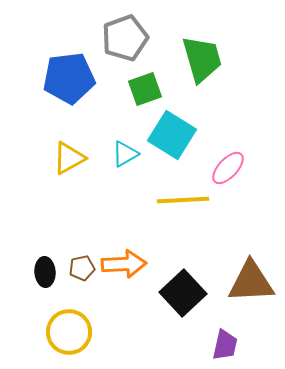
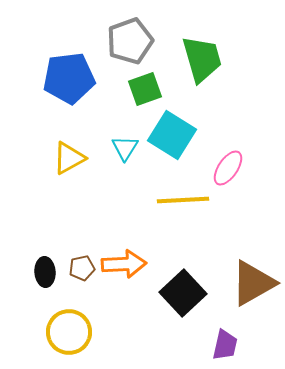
gray pentagon: moved 5 px right, 3 px down
cyan triangle: moved 6 px up; rotated 28 degrees counterclockwise
pink ellipse: rotated 9 degrees counterclockwise
brown triangle: moved 2 px right, 1 px down; rotated 27 degrees counterclockwise
